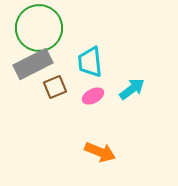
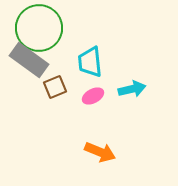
gray rectangle: moved 4 px left, 4 px up; rotated 63 degrees clockwise
cyan arrow: rotated 24 degrees clockwise
